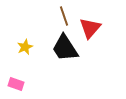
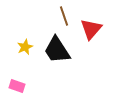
red triangle: moved 1 px right, 1 px down
black trapezoid: moved 8 px left, 2 px down
pink rectangle: moved 1 px right, 2 px down
